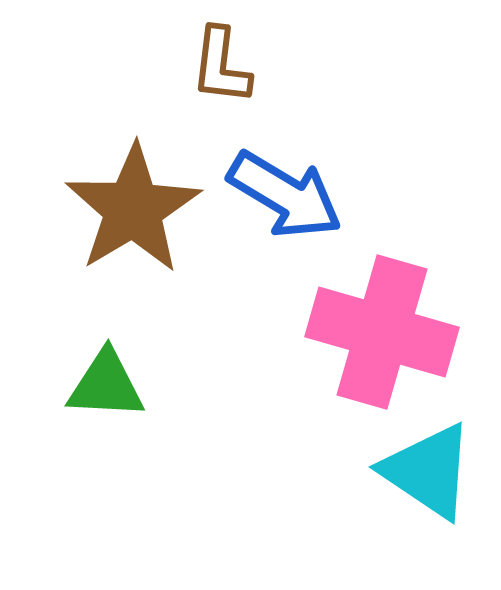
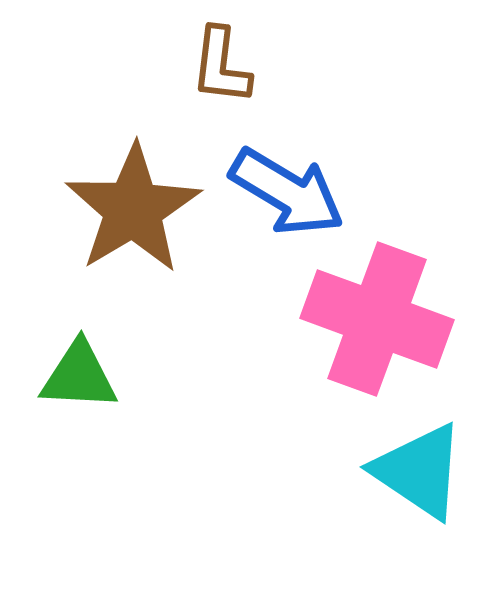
blue arrow: moved 2 px right, 3 px up
pink cross: moved 5 px left, 13 px up; rotated 4 degrees clockwise
green triangle: moved 27 px left, 9 px up
cyan triangle: moved 9 px left
